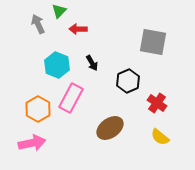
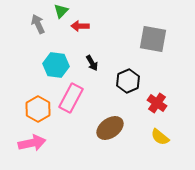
green triangle: moved 2 px right
red arrow: moved 2 px right, 3 px up
gray square: moved 3 px up
cyan hexagon: moved 1 px left; rotated 15 degrees counterclockwise
